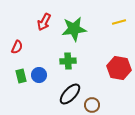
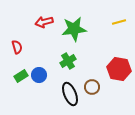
red arrow: rotated 48 degrees clockwise
red semicircle: rotated 40 degrees counterclockwise
green cross: rotated 28 degrees counterclockwise
red hexagon: moved 1 px down
green rectangle: rotated 72 degrees clockwise
black ellipse: rotated 65 degrees counterclockwise
brown circle: moved 18 px up
